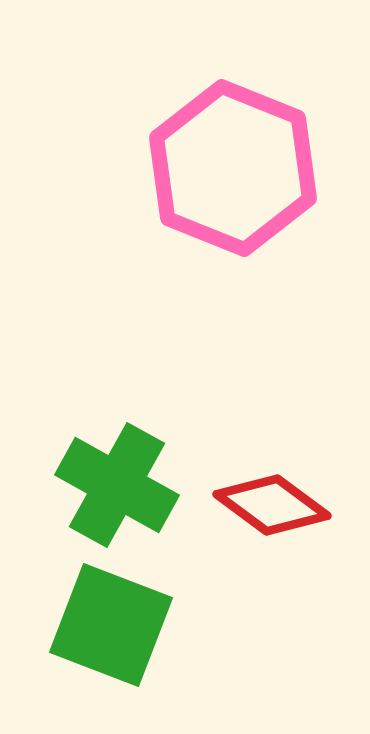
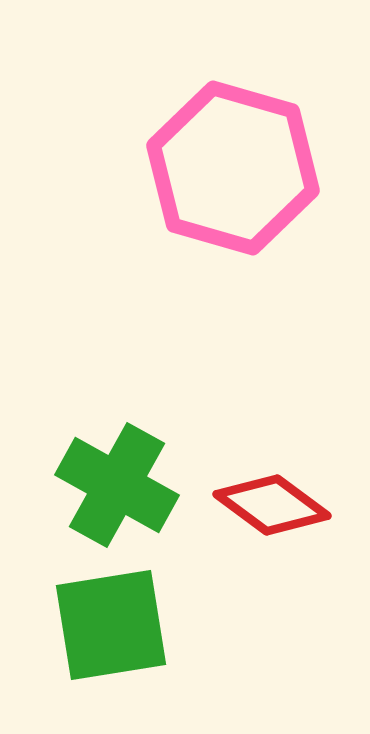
pink hexagon: rotated 6 degrees counterclockwise
green square: rotated 30 degrees counterclockwise
